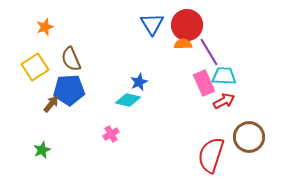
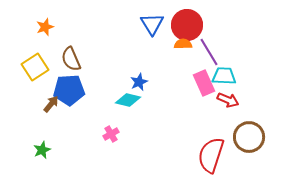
red arrow: moved 4 px right, 1 px up; rotated 50 degrees clockwise
